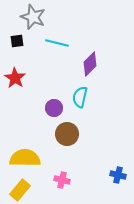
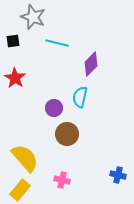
black square: moved 4 px left
purple diamond: moved 1 px right
yellow semicircle: rotated 48 degrees clockwise
